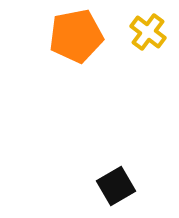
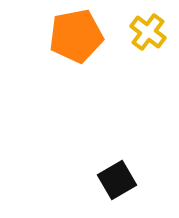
black square: moved 1 px right, 6 px up
